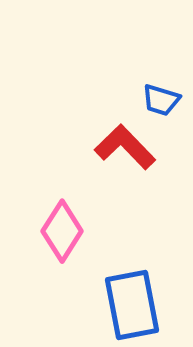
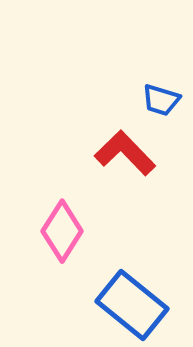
red L-shape: moved 6 px down
blue rectangle: rotated 40 degrees counterclockwise
